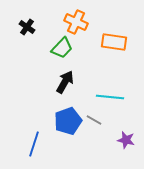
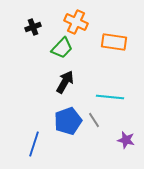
black cross: moved 6 px right; rotated 35 degrees clockwise
gray line: rotated 28 degrees clockwise
